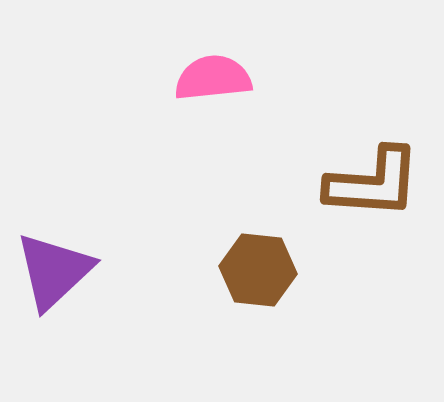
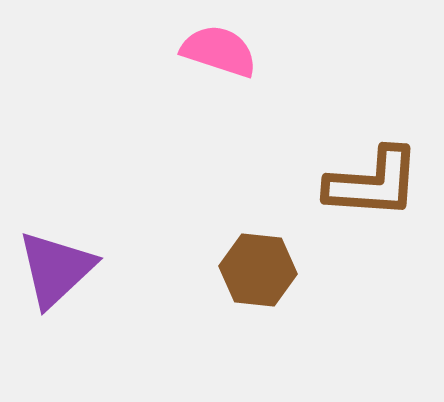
pink semicircle: moved 6 px right, 27 px up; rotated 24 degrees clockwise
purple triangle: moved 2 px right, 2 px up
